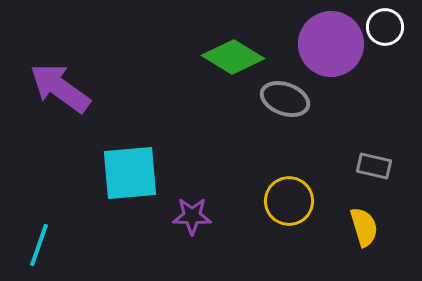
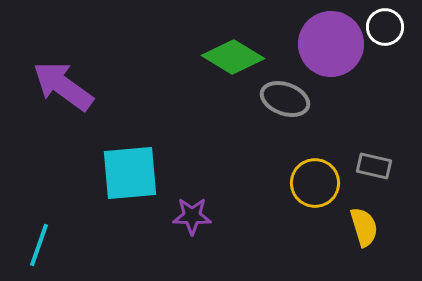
purple arrow: moved 3 px right, 2 px up
yellow circle: moved 26 px right, 18 px up
